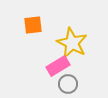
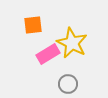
pink rectangle: moved 10 px left, 12 px up
